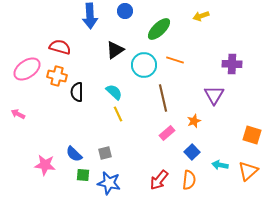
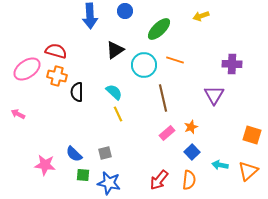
red semicircle: moved 4 px left, 4 px down
orange star: moved 3 px left, 6 px down
